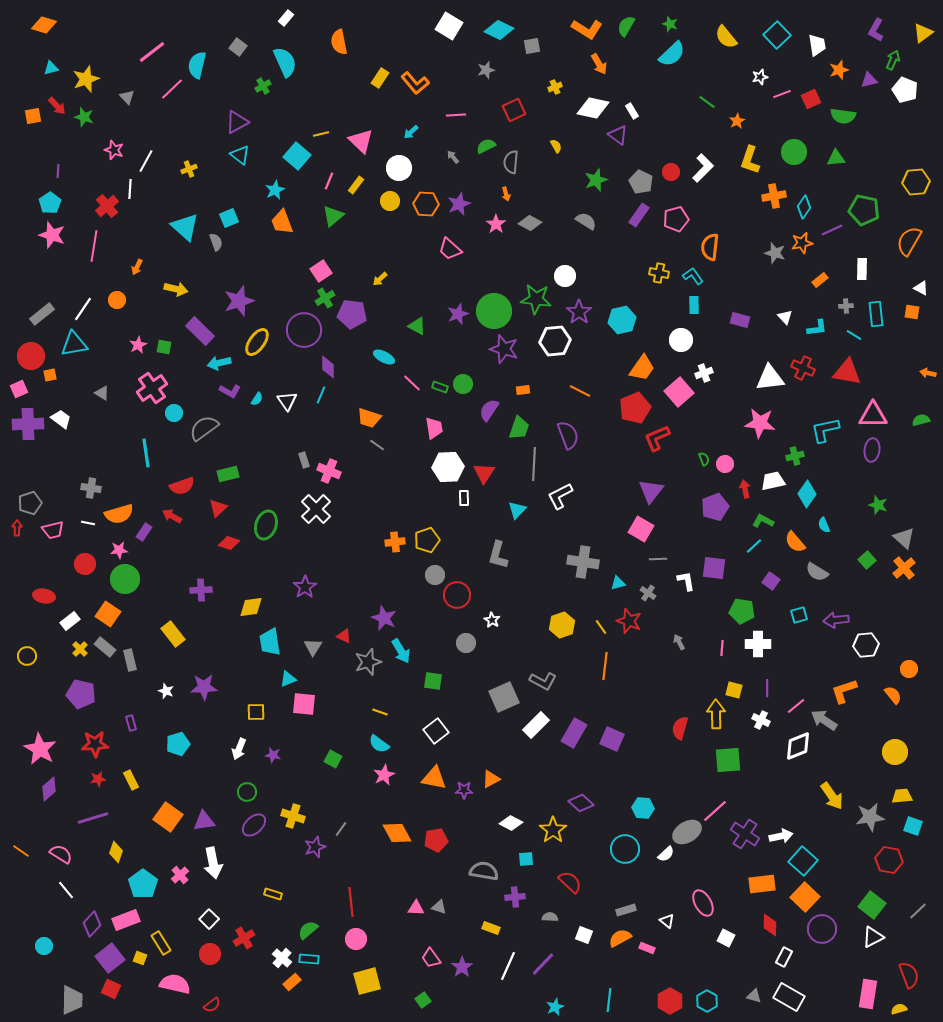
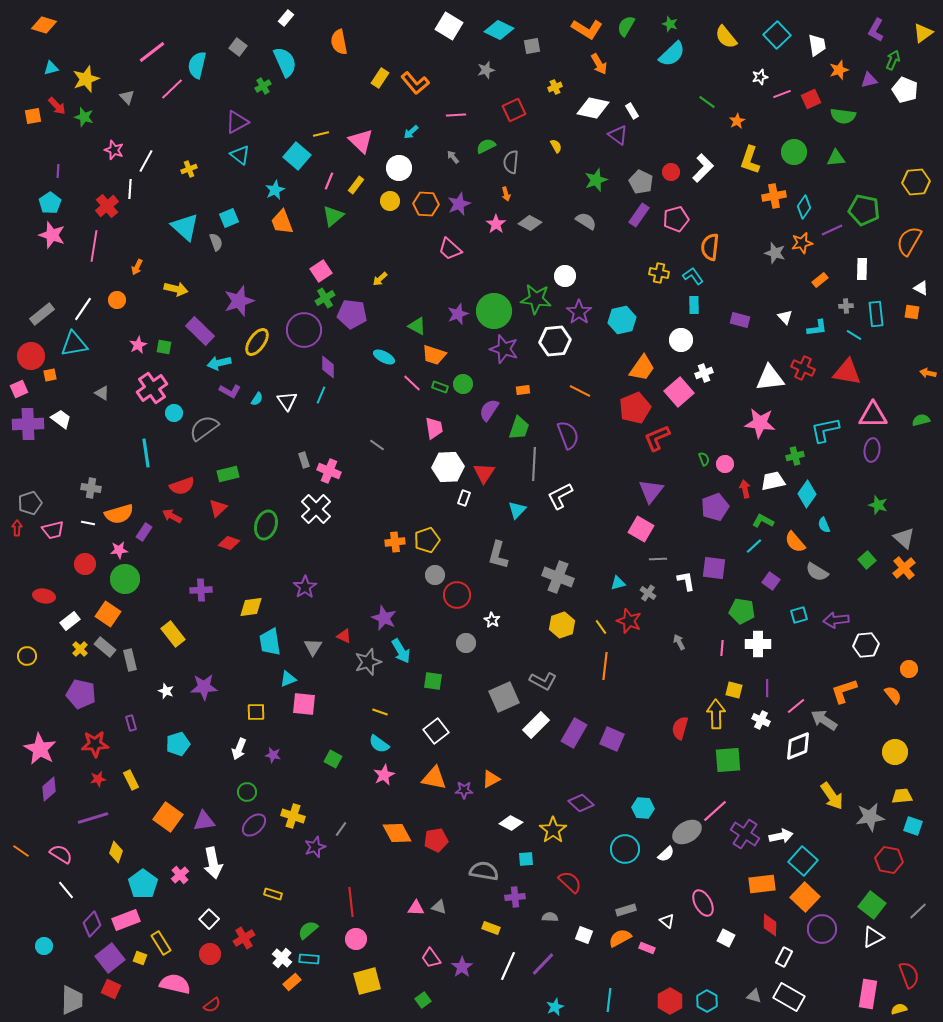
orange trapezoid at (369, 418): moved 65 px right, 63 px up
white rectangle at (464, 498): rotated 21 degrees clockwise
gray cross at (583, 562): moved 25 px left, 15 px down; rotated 12 degrees clockwise
